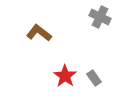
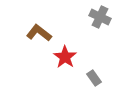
red star: moved 19 px up
